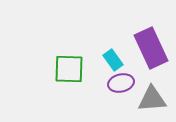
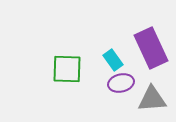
green square: moved 2 px left
